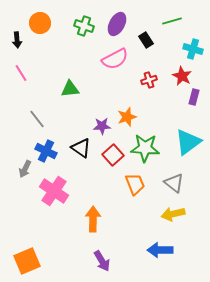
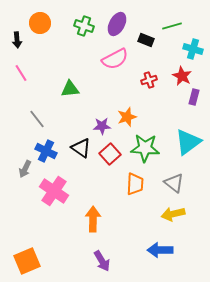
green line: moved 5 px down
black rectangle: rotated 35 degrees counterclockwise
red square: moved 3 px left, 1 px up
orange trapezoid: rotated 25 degrees clockwise
